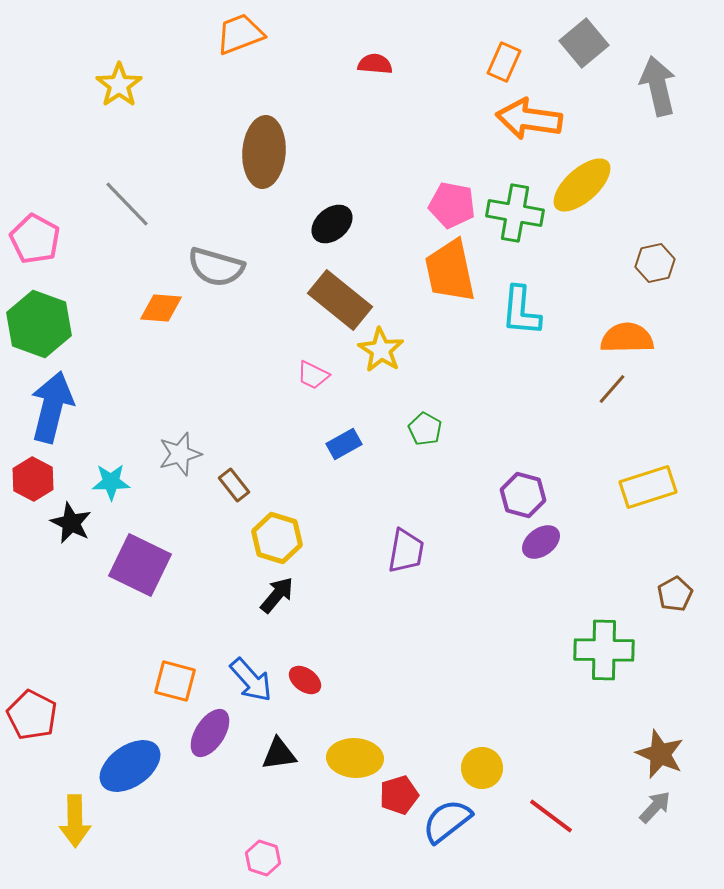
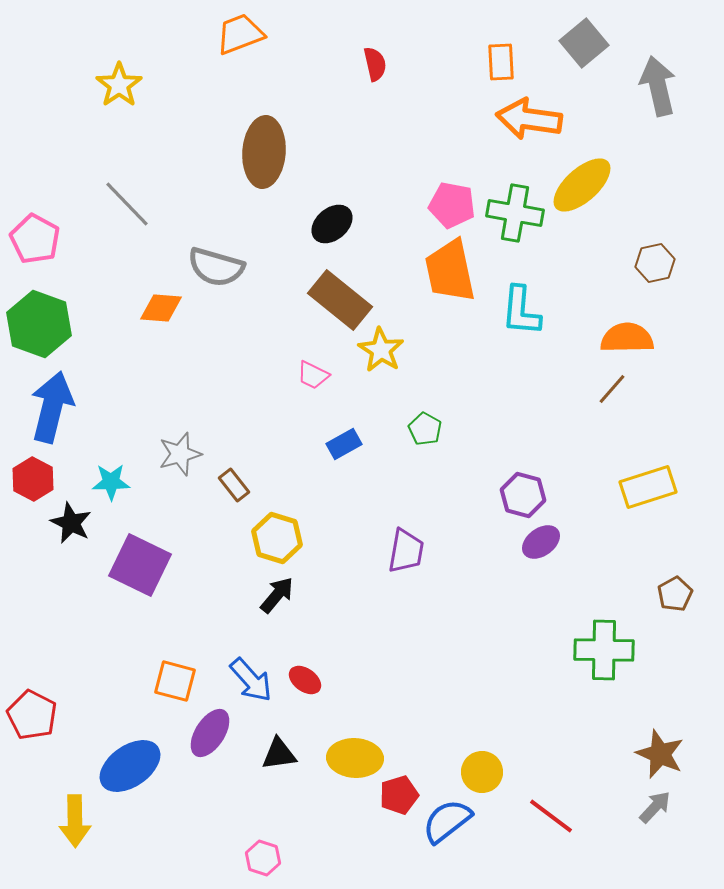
orange rectangle at (504, 62): moved 3 px left; rotated 27 degrees counterclockwise
red semicircle at (375, 64): rotated 72 degrees clockwise
yellow circle at (482, 768): moved 4 px down
